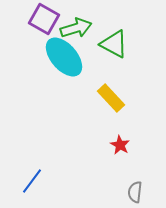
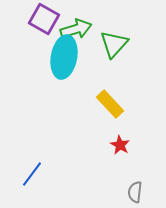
green arrow: moved 1 px down
green triangle: rotated 44 degrees clockwise
cyan ellipse: rotated 51 degrees clockwise
yellow rectangle: moved 1 px left, 6 px down
blue line: moved 7 px up
